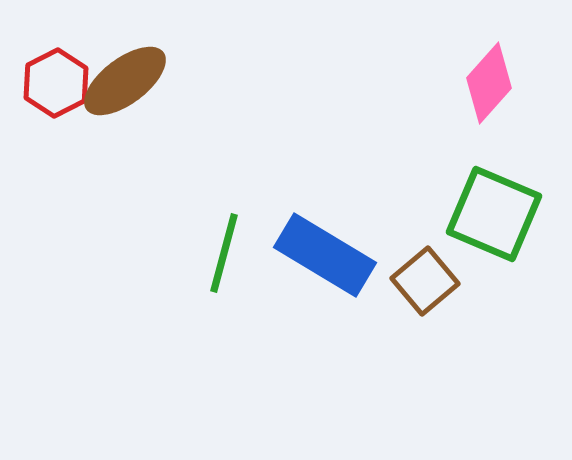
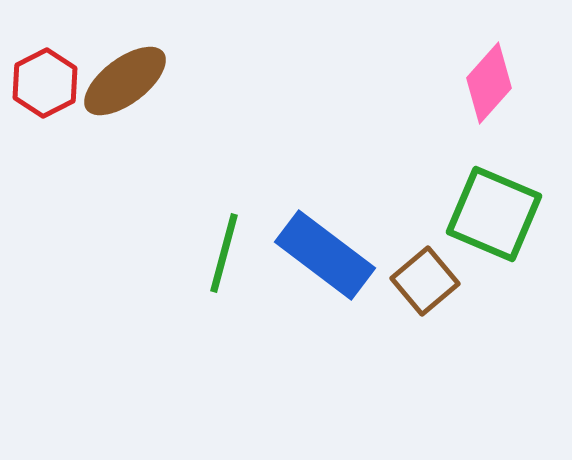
red hexagon: moved 11 px left
blue rectangle: rotated 6 degrees clockwise
